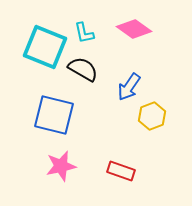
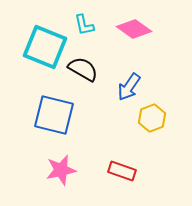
cyan L-shape: moved 8 px up
yellow hexagon: moved 2 px down
pink star: moved 4 px down
red rectangle: moved 1 px right
